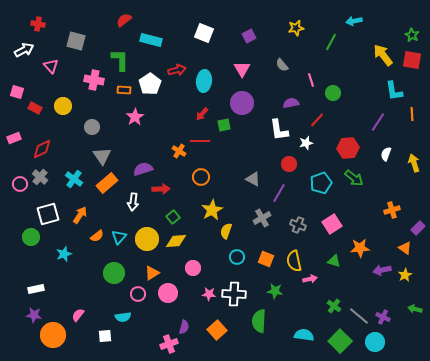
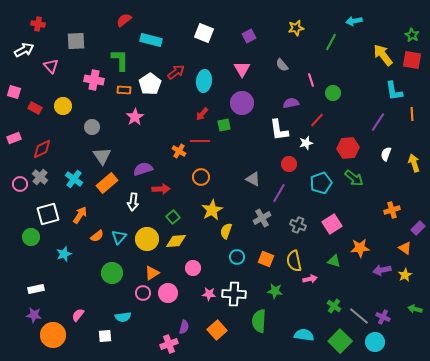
gray square at (76, 41): rotated 18 degrees counterclockwise
red arrow at (177, 70): moved 1 px left, 2 px down; rotated 24 degrees counterclockwise
pink square at (17, 92): moved 3 px left
green circle at (114, 273): moved 2 px left
pink circle at (138, 294): moved 5 px right, 1 px up
